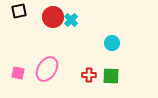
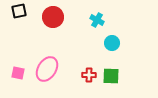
cyan cross: moved 26 px right; rotated 16 degrees counterclockwise
